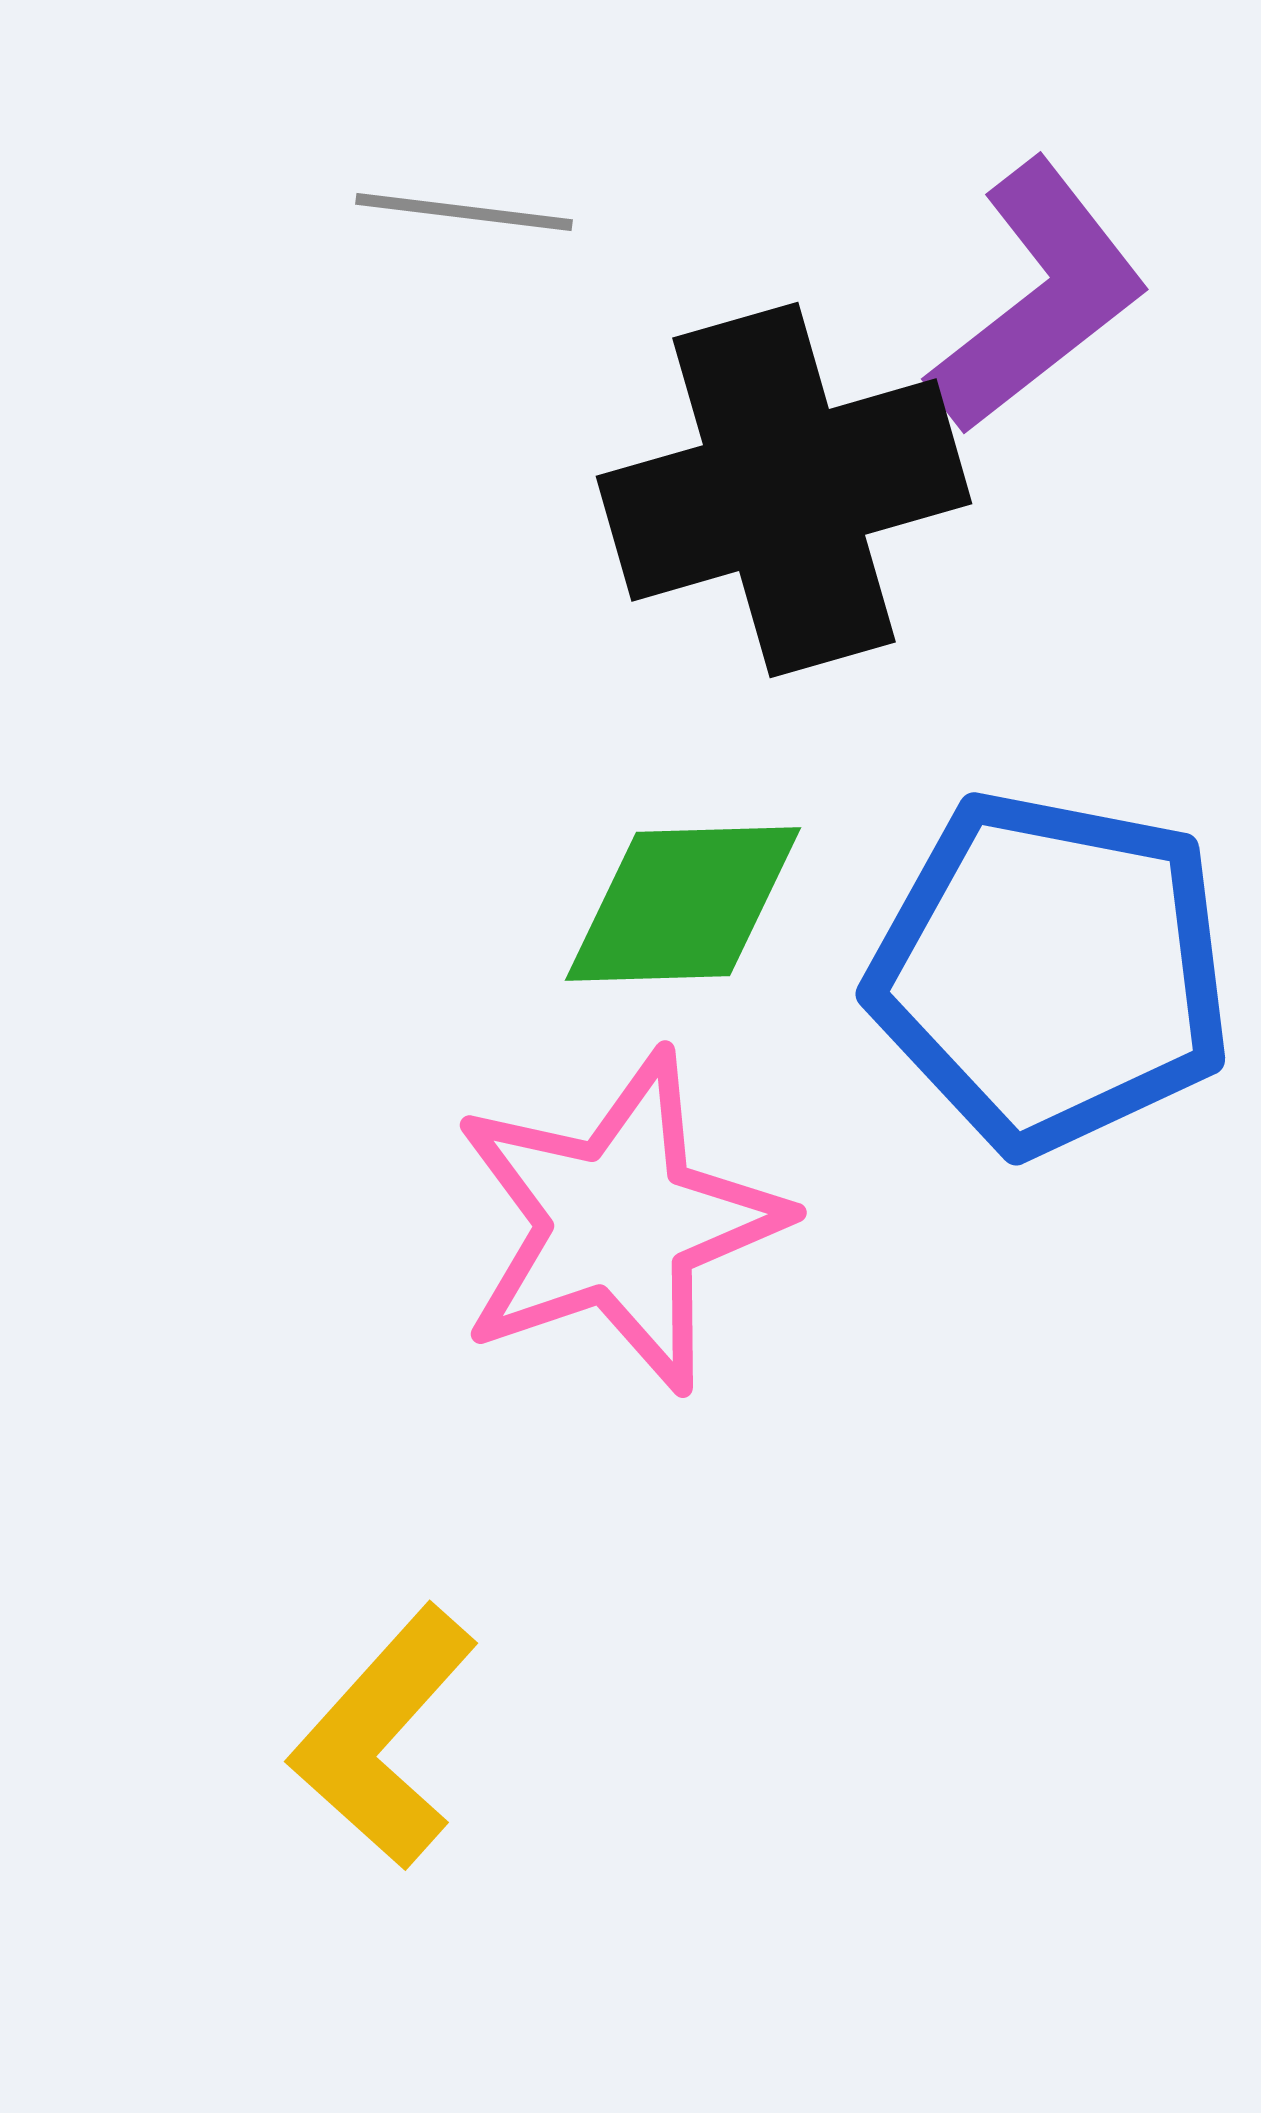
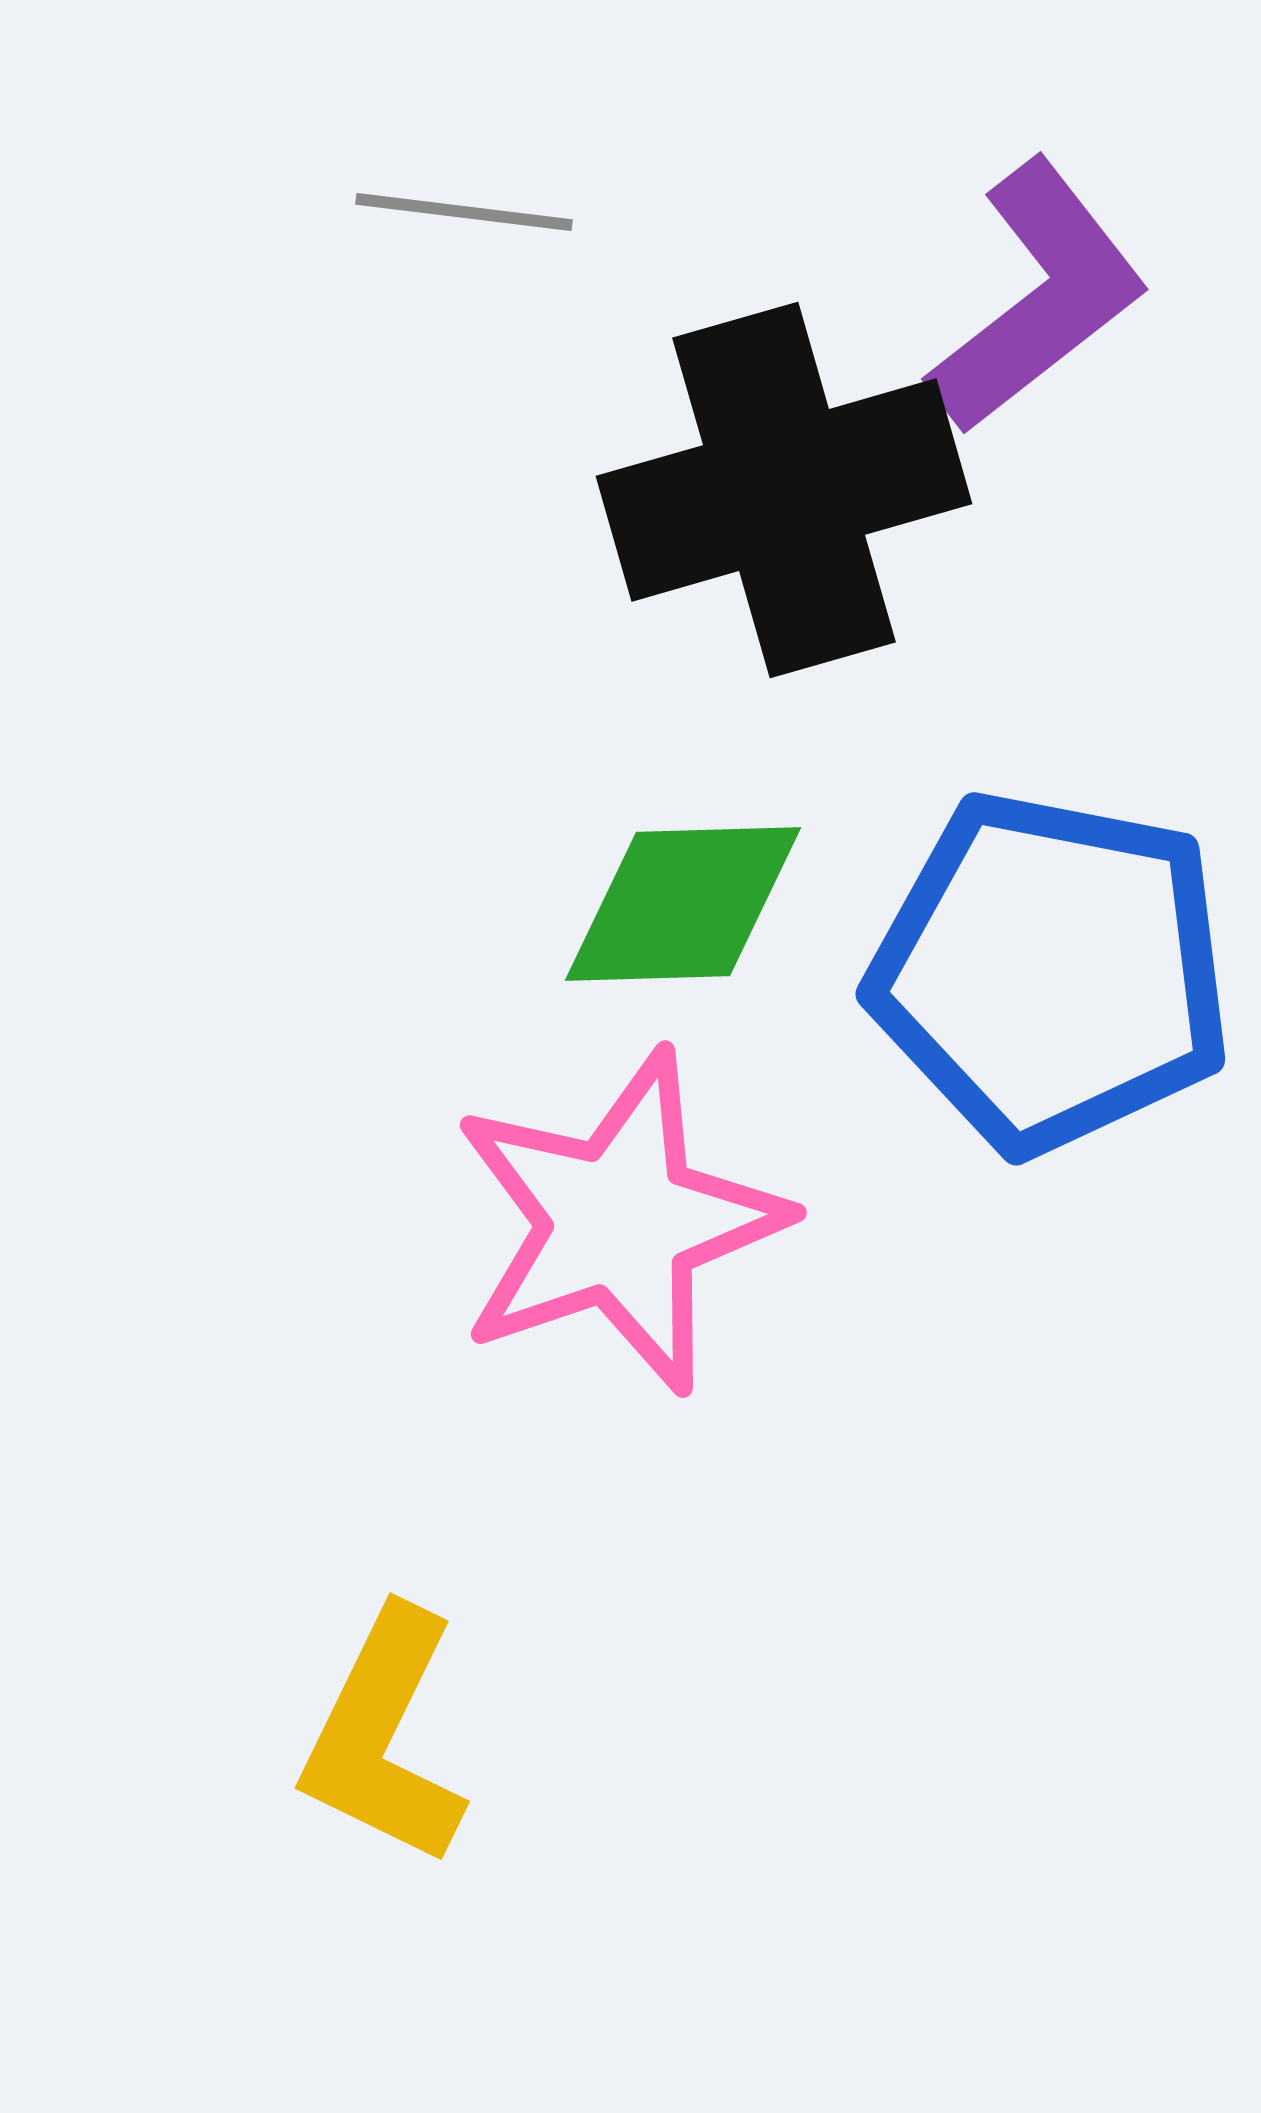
yellow L-shape: rotated 16 degrees counterclockwise
